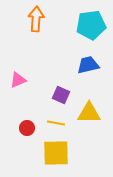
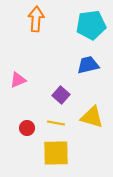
purple square: rotated 18 degrees clockwise
yellow triangle: moved 3 px right, 4 px down; rotated 15 degrees clockwise
